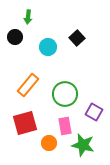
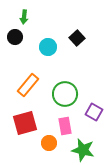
green arrow: moved 4 px left
green star: moved 5 px down
